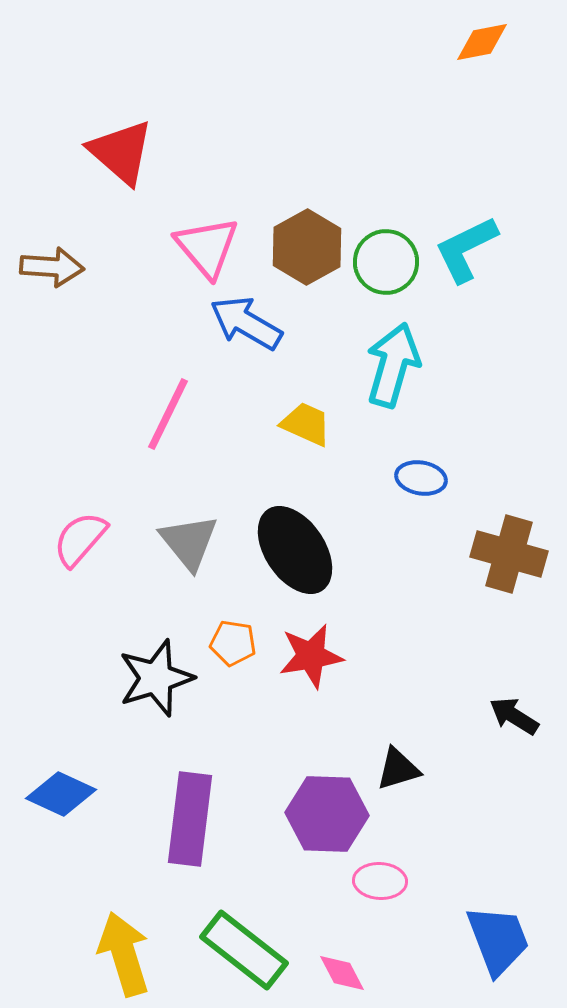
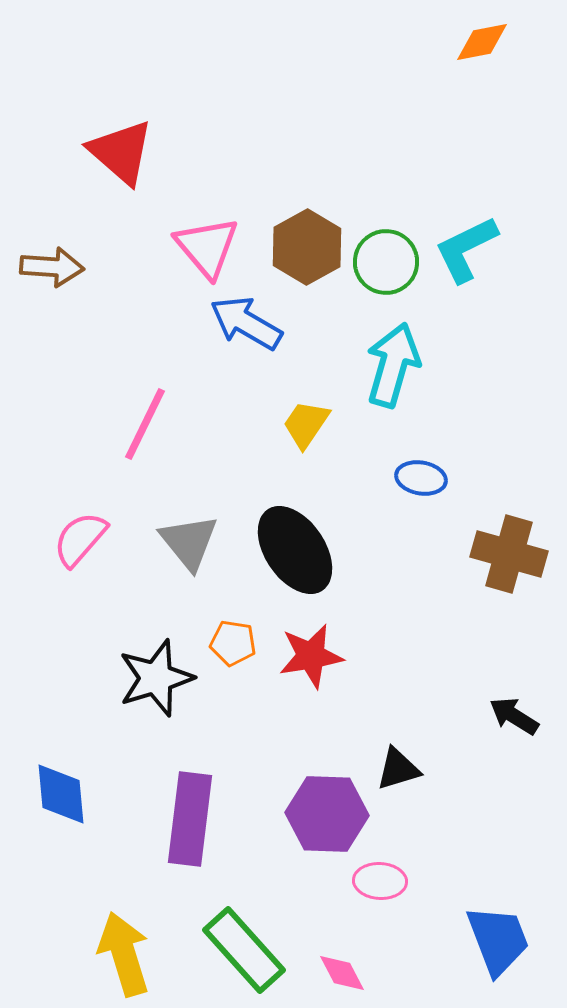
pink line: moved 23 px left, 10 px down
yellow trapezoid: rotated 80 degrees counterclockwise
blue diamond: rotated 60 degrees clockwise
green rectangle: rotated 10 degrees clockwise
